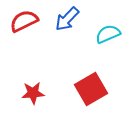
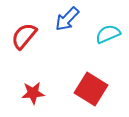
red semicircle: moved 15 px down; rotated 24 degrees counterclockwise
red square: rotated 28 degrees counterclockwise
